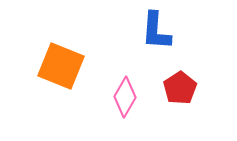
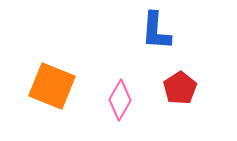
orange square: moved 9 px left, 20 px down
pink diamond: moved 5 px left, 3 px down
